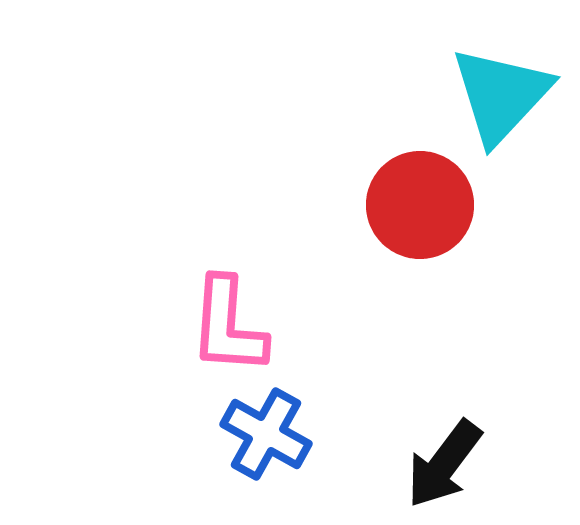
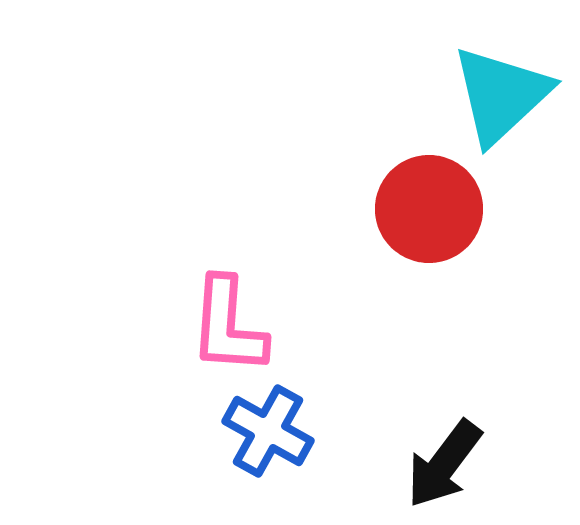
cyan triangle: rotated 4 degrees clockwise
red circle: moved 9 px right, 4 px down
blue cross: moved 2 px right, 3 px up
